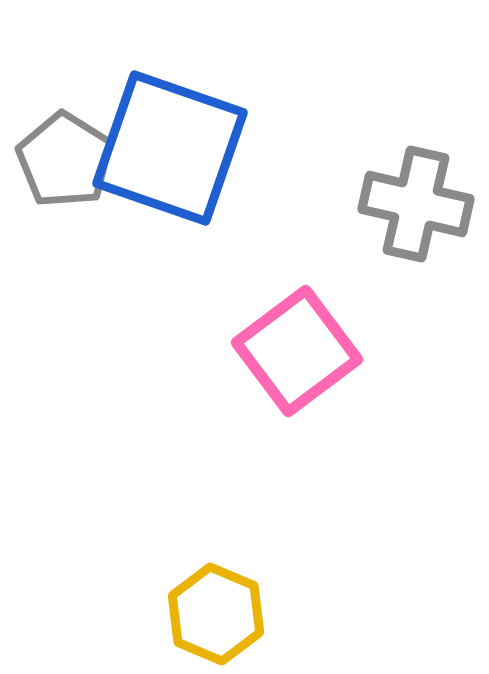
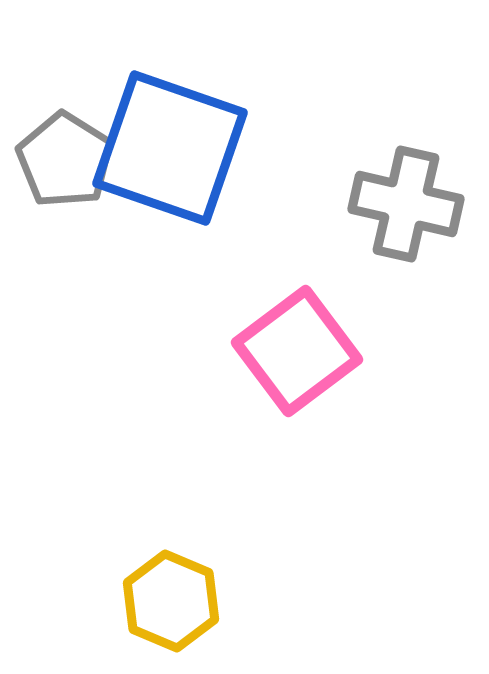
gray cross: moved 10 px left
yellow hexagon: moved 45 px left, 13 px up
